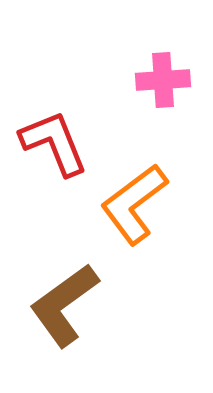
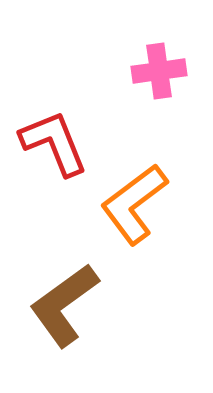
pink cross: moved 4 px left, 9 px up; rotated 4 degrees counterclockwise
